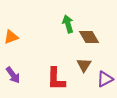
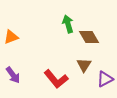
red L-shape: rotated 40 degrees counterclockwise
